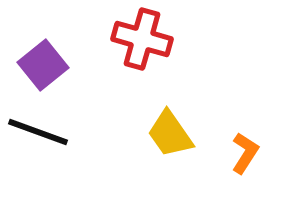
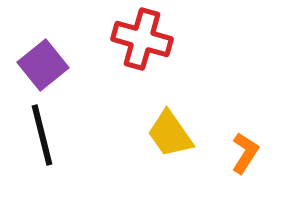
black line: moved 4 px right, 3 px down; rotated 56 degrees clockwise
